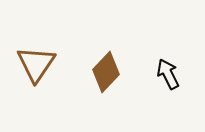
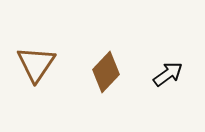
black arrow: rotated 80 degrees clockwise
